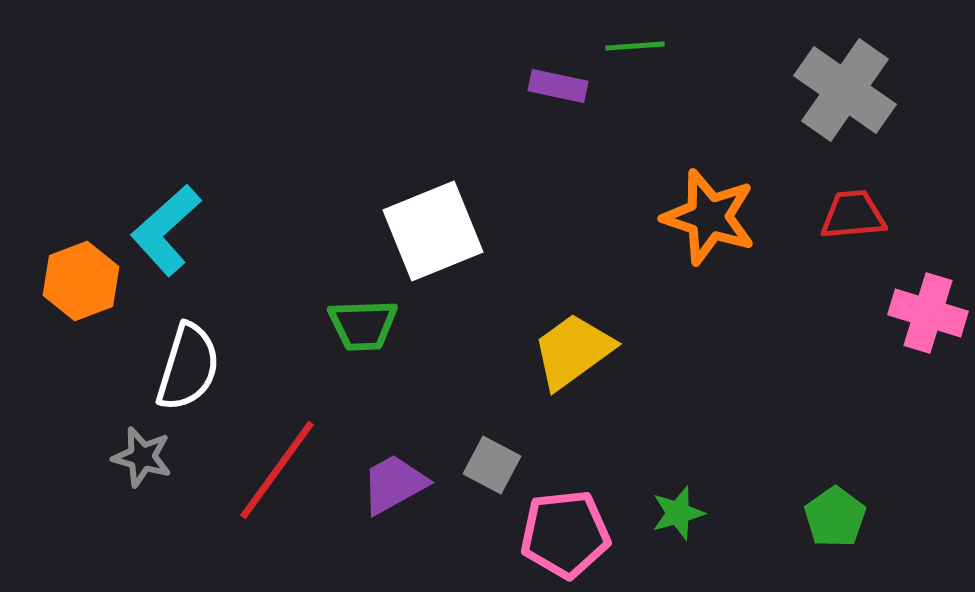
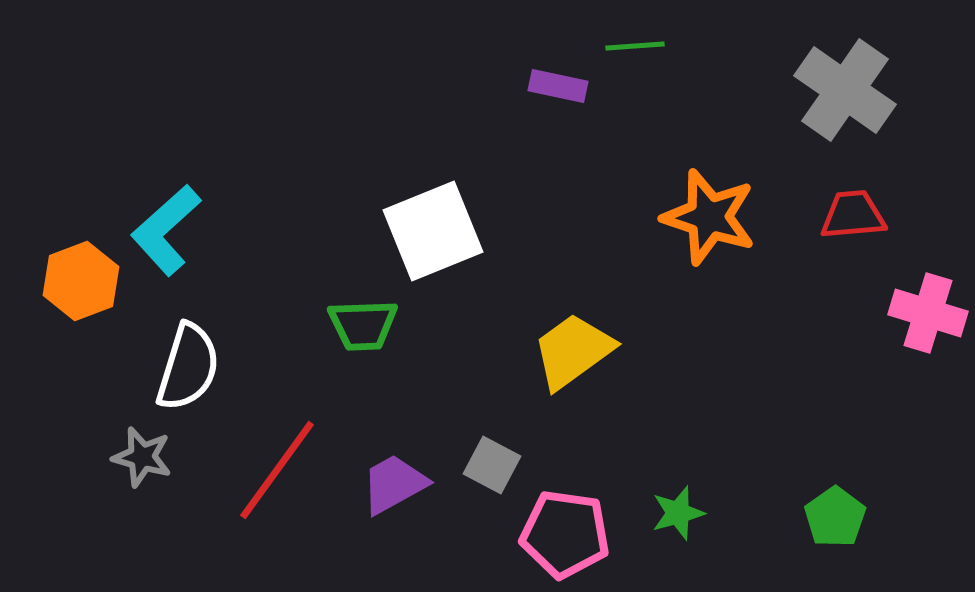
pink pentagon: rotated 14 degrees clockwise
